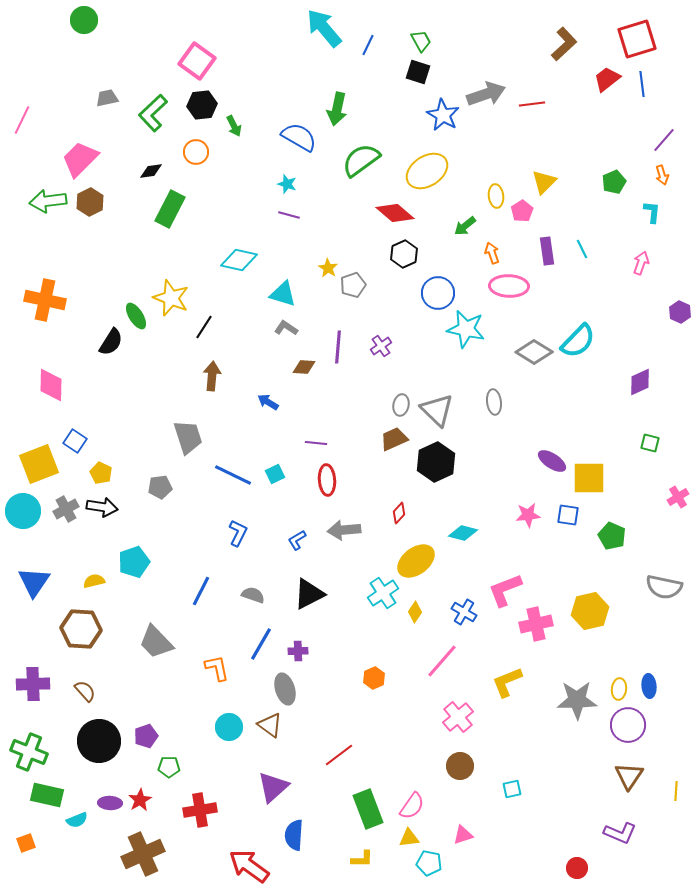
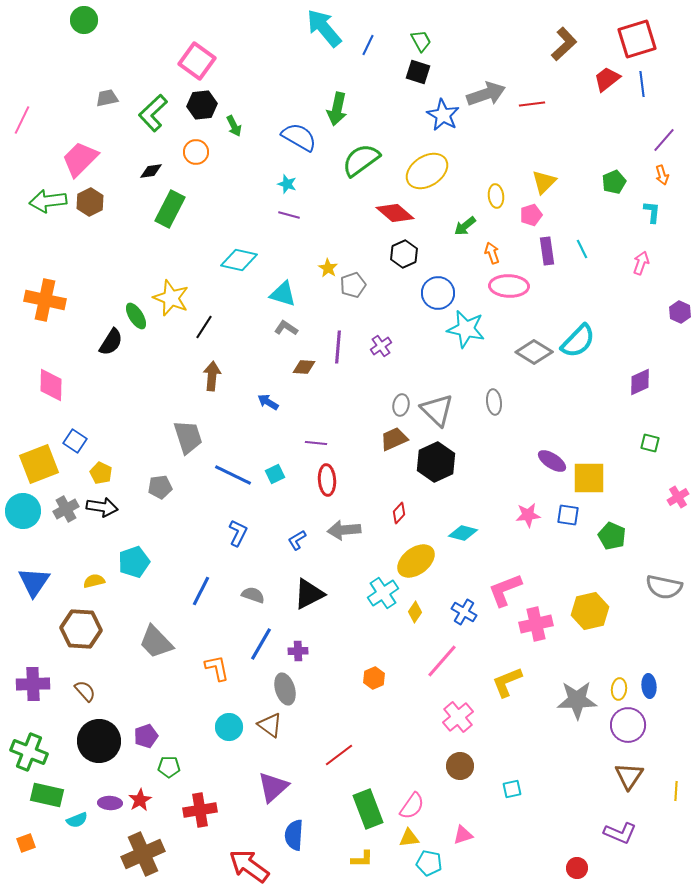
pink pentagon at (522, 211): moved 9 px right, 4 px down; rotated 15 degrees clockwise
